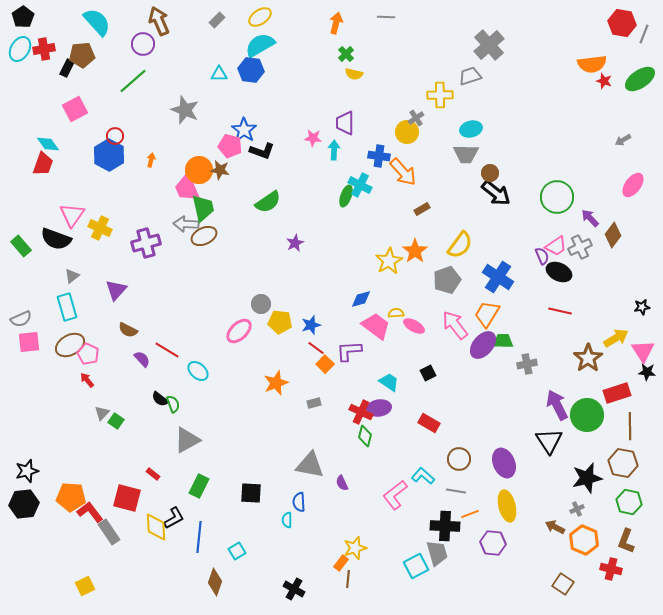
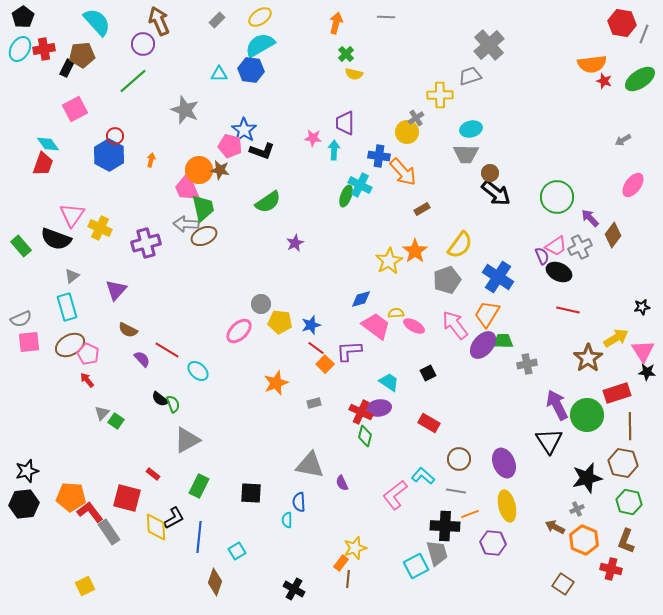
red line at (560, 311): moved 8 px right, 1 px up
